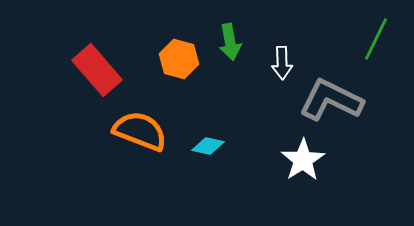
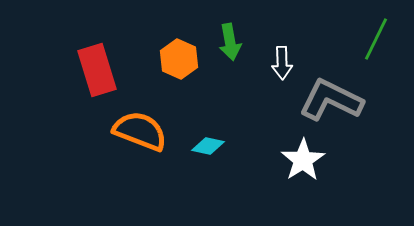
orange hexagon: rotated 9 degrees clockwise
red rectangle: rotated 24 degrees clockwise
